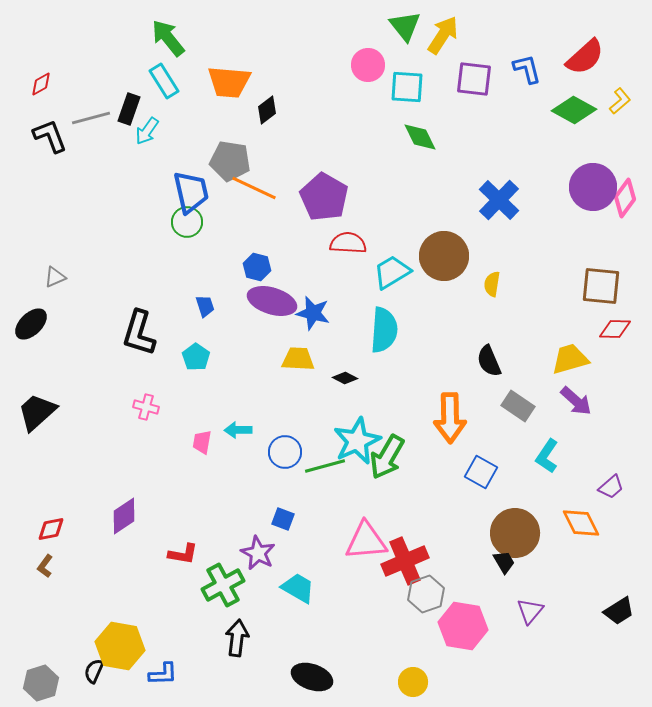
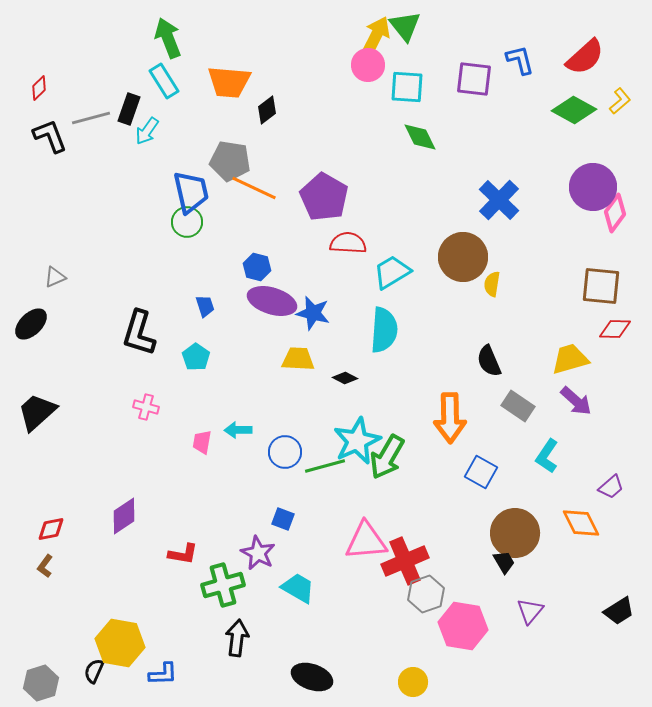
yellow arrow at (443, 35): moved 67 px left, 1 px down; rotated 6 degrees counterclockwise
green arrow at (168, 38): rotated 18 degrees clockwise
blue L-shape at (527, 69): moved 7 px left, 9 px up
red diamond at (41, 84): moved 2 px left, 4 px down; rotated 15 degrees counterclockwise
pink diamond at (625, 198): moved 10 px left, 15 px down
brown circle at (444, 256): moved 19 px right, 1 px down
green cross at (223, 585): rotated 12 degrees clockwise
yellow hexagon at (120, 646): moved 3 px up
